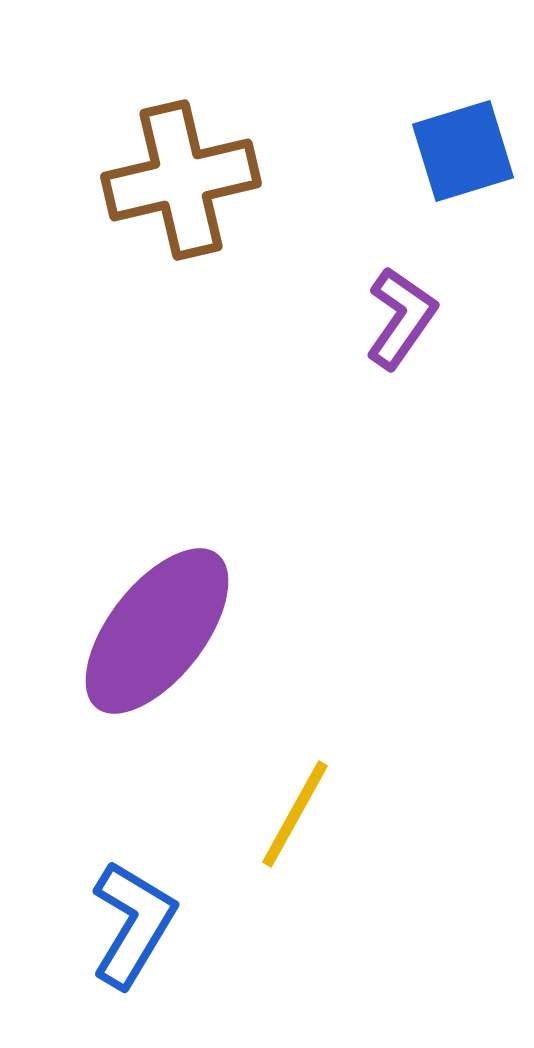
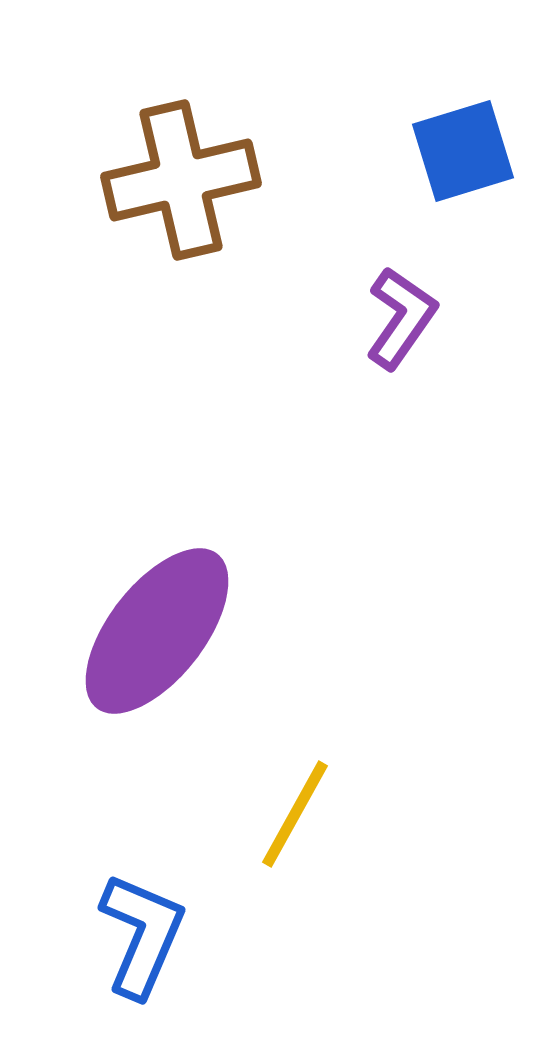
blue L-shape: moved 9 px right, 11 px down; rotated 8 degrees counterclockwise
